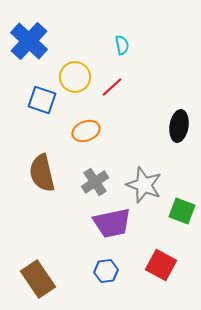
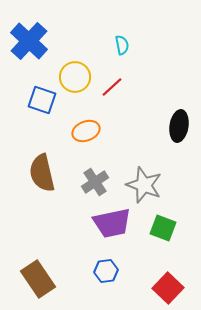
green square: moved 19 px left, 17 px down
red square: moved 7 px right, 23 px down; rotated 16 degrees clockwise
